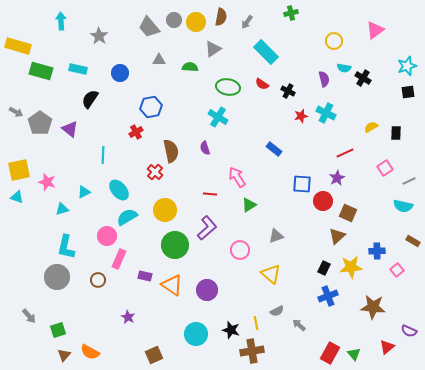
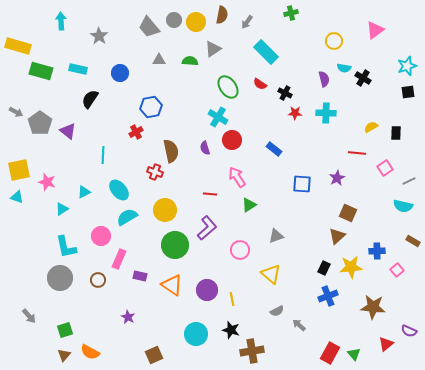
brown semicircle at (221, 17): moved 1 px right, 2 px up
green semicircle at (190, 67): moved 6 px up
red semicircle at (262, 84): moved 2 px left
green ellipse at (228, 87): rotated 45 degrees clockwise
black cross at (288, 91): moved 3 px left, 2 px down
cyan cross at (326, 113): rotated 24 degrees counterclockwise
red star at (301, 116): moved 6 px left, 3 px up; rotated 16 degrees clockwise
purple triangle at (70, 129): moved 2 px left, 2 px down
red line at (345, 153): moved 12 px right; rotated 30 degrees clockwise
red cross at (155, 172): rotated 21 degrees counterclockwise
red circle at (323, 201): moved 91 px left, 61 px up
cyan triangle at (62, 209): rotated 16 degrees counterclockwise
pink circle at (107, 236): moved 6 px left
cyan L-shape at (66, 247): rotated 25 degrees counterclockwise
purple rectangle at (145, 276): moved 5 px left
gray circle at (57, 277): moved 3 px right, 1 px down
yellow line at (256, 323): moved 24 px left, 24 px up
green square at (58, 330): moved 7 px right
red triangle at (387, 347): moved 1 px left, 3 px up
